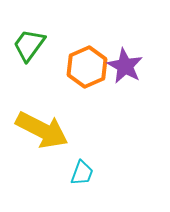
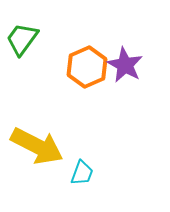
green trapezoid: moved 7 px left, 6 px up
purple star: moved 1 px up
yellow arrow: moved 5 px left, 16 px down
